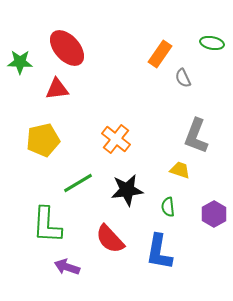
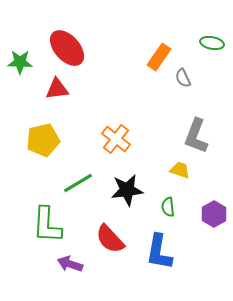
orange rectangle: moved 1 px left, 3 px down
purple arrow: moved 3 px right, 3 px up
